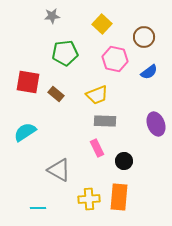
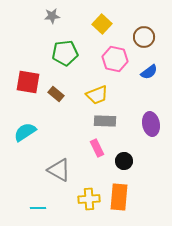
purple ellipse: moved 5 px left; rotated 10 degrees clockwise
